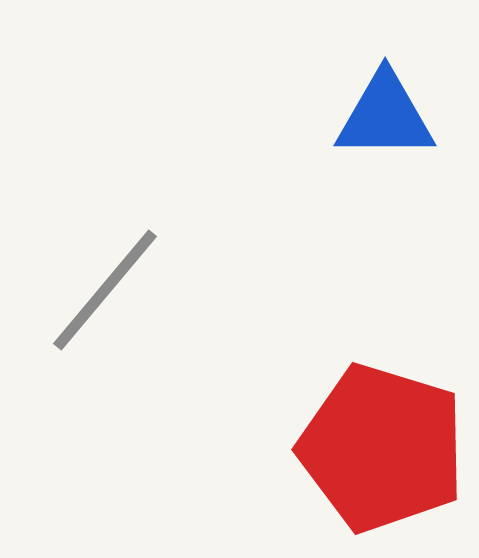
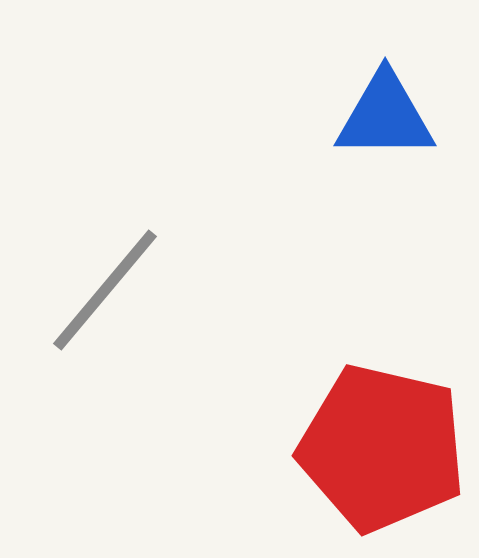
red pentagon: rotated 4 degrees counterclockwise
